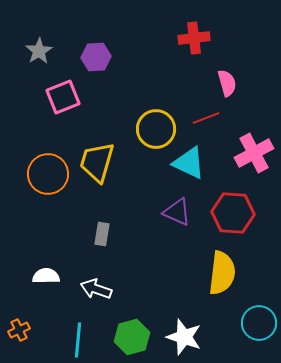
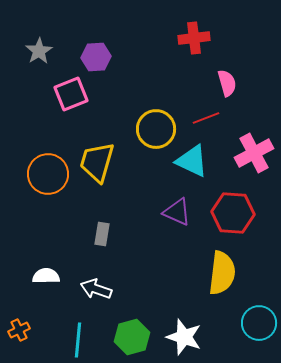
pink square: moved 8 px right, 3 px up
cyan triangle: moved 3 px right, 2 px up
